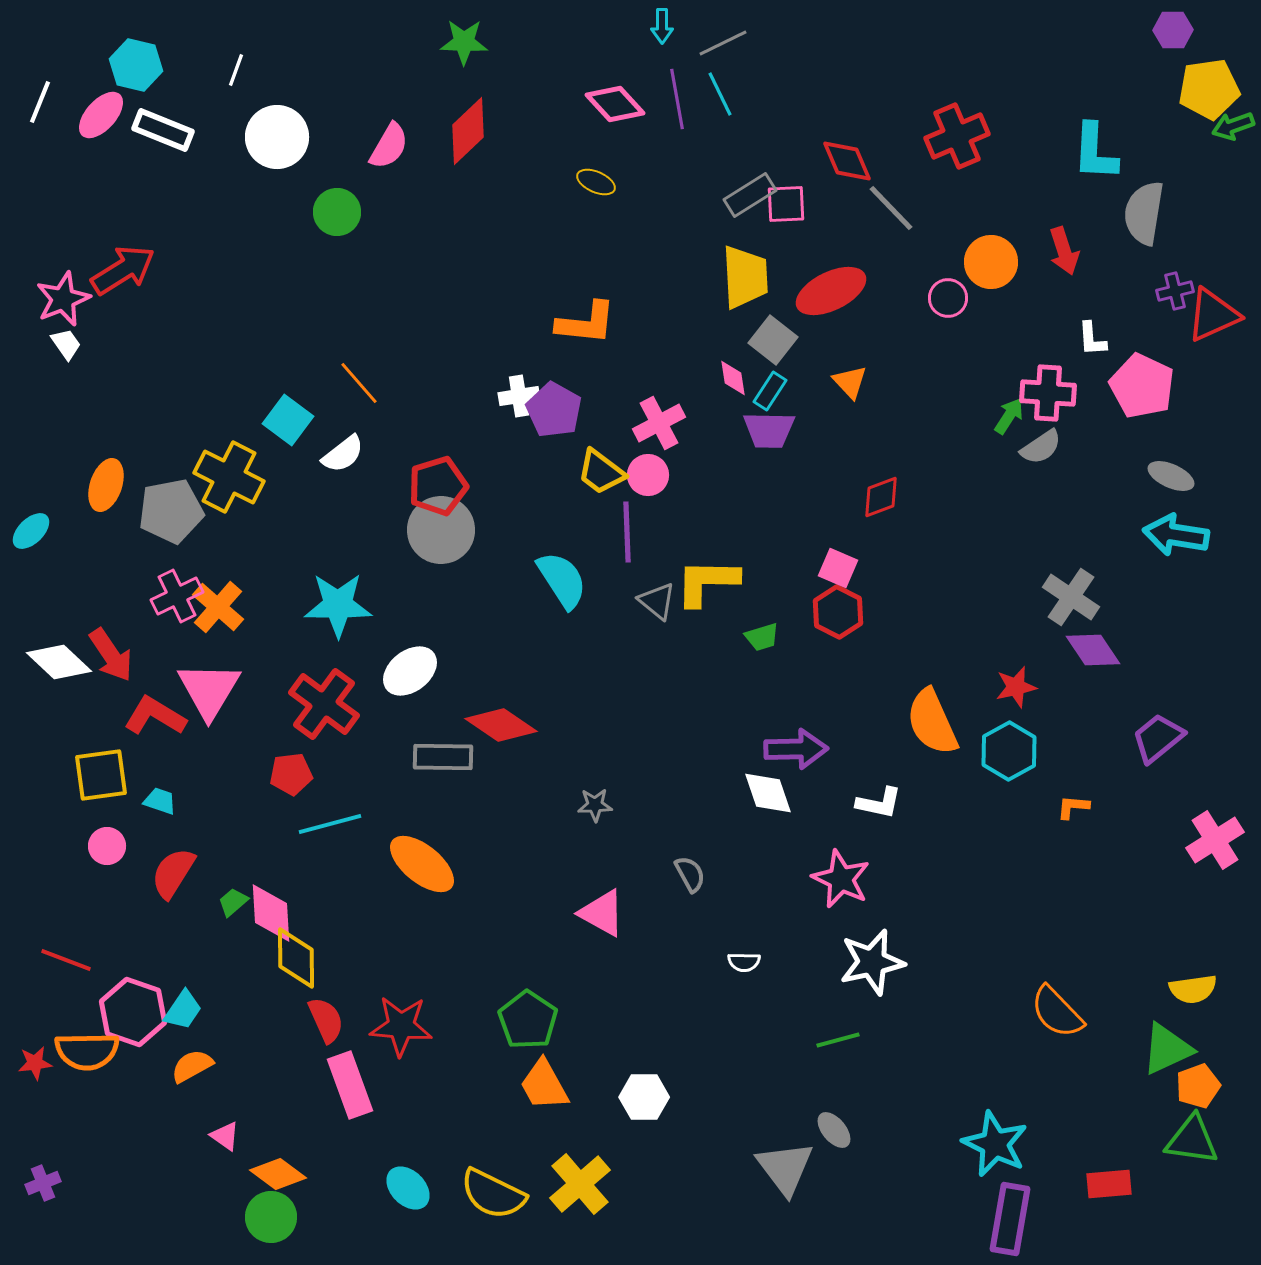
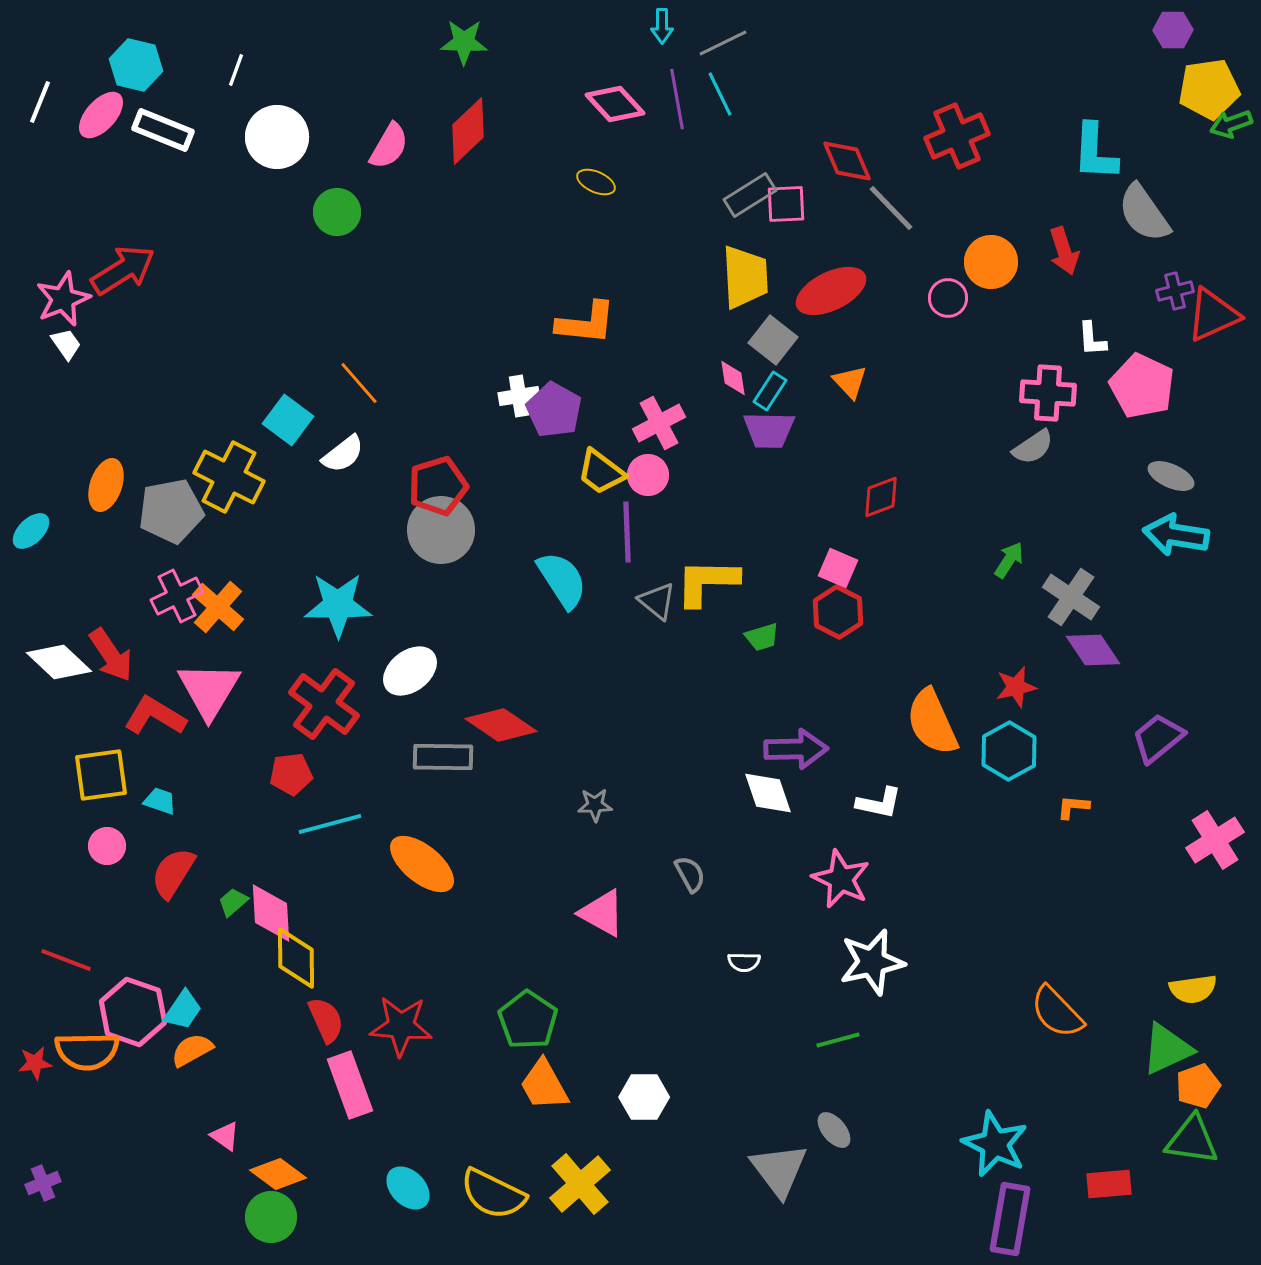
green arrow at (1233, 126): moved 2 px left, 2 px up
gray semicircle at (1144, 213): rotated 44 degrees counterclockwise
green arrow at (1009, 416): moved 144 px down
gray semicircle at (1041, 447): moved 8 px left
orange semicircle at (192, 1066): moved 16 px up
gray triangle at (785, 1168): moved 6 px left, 2 px down
